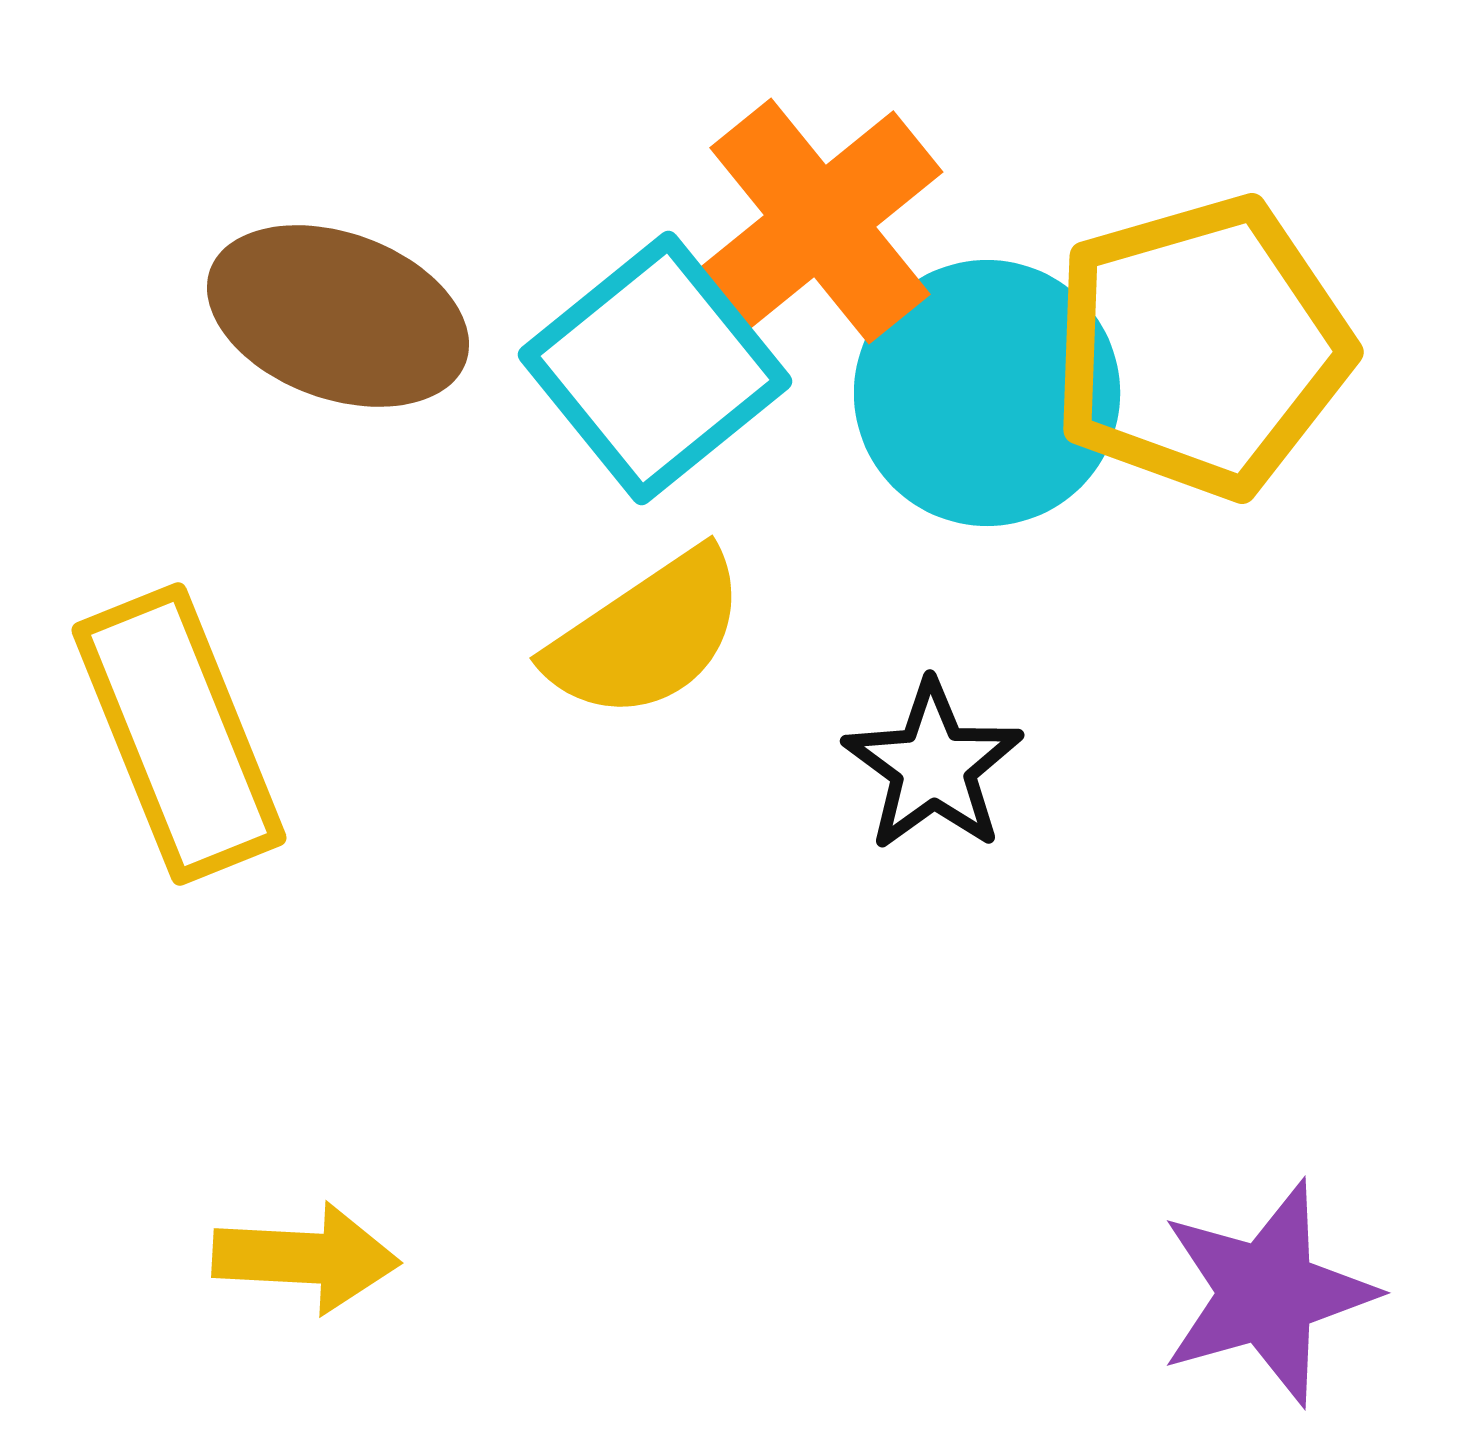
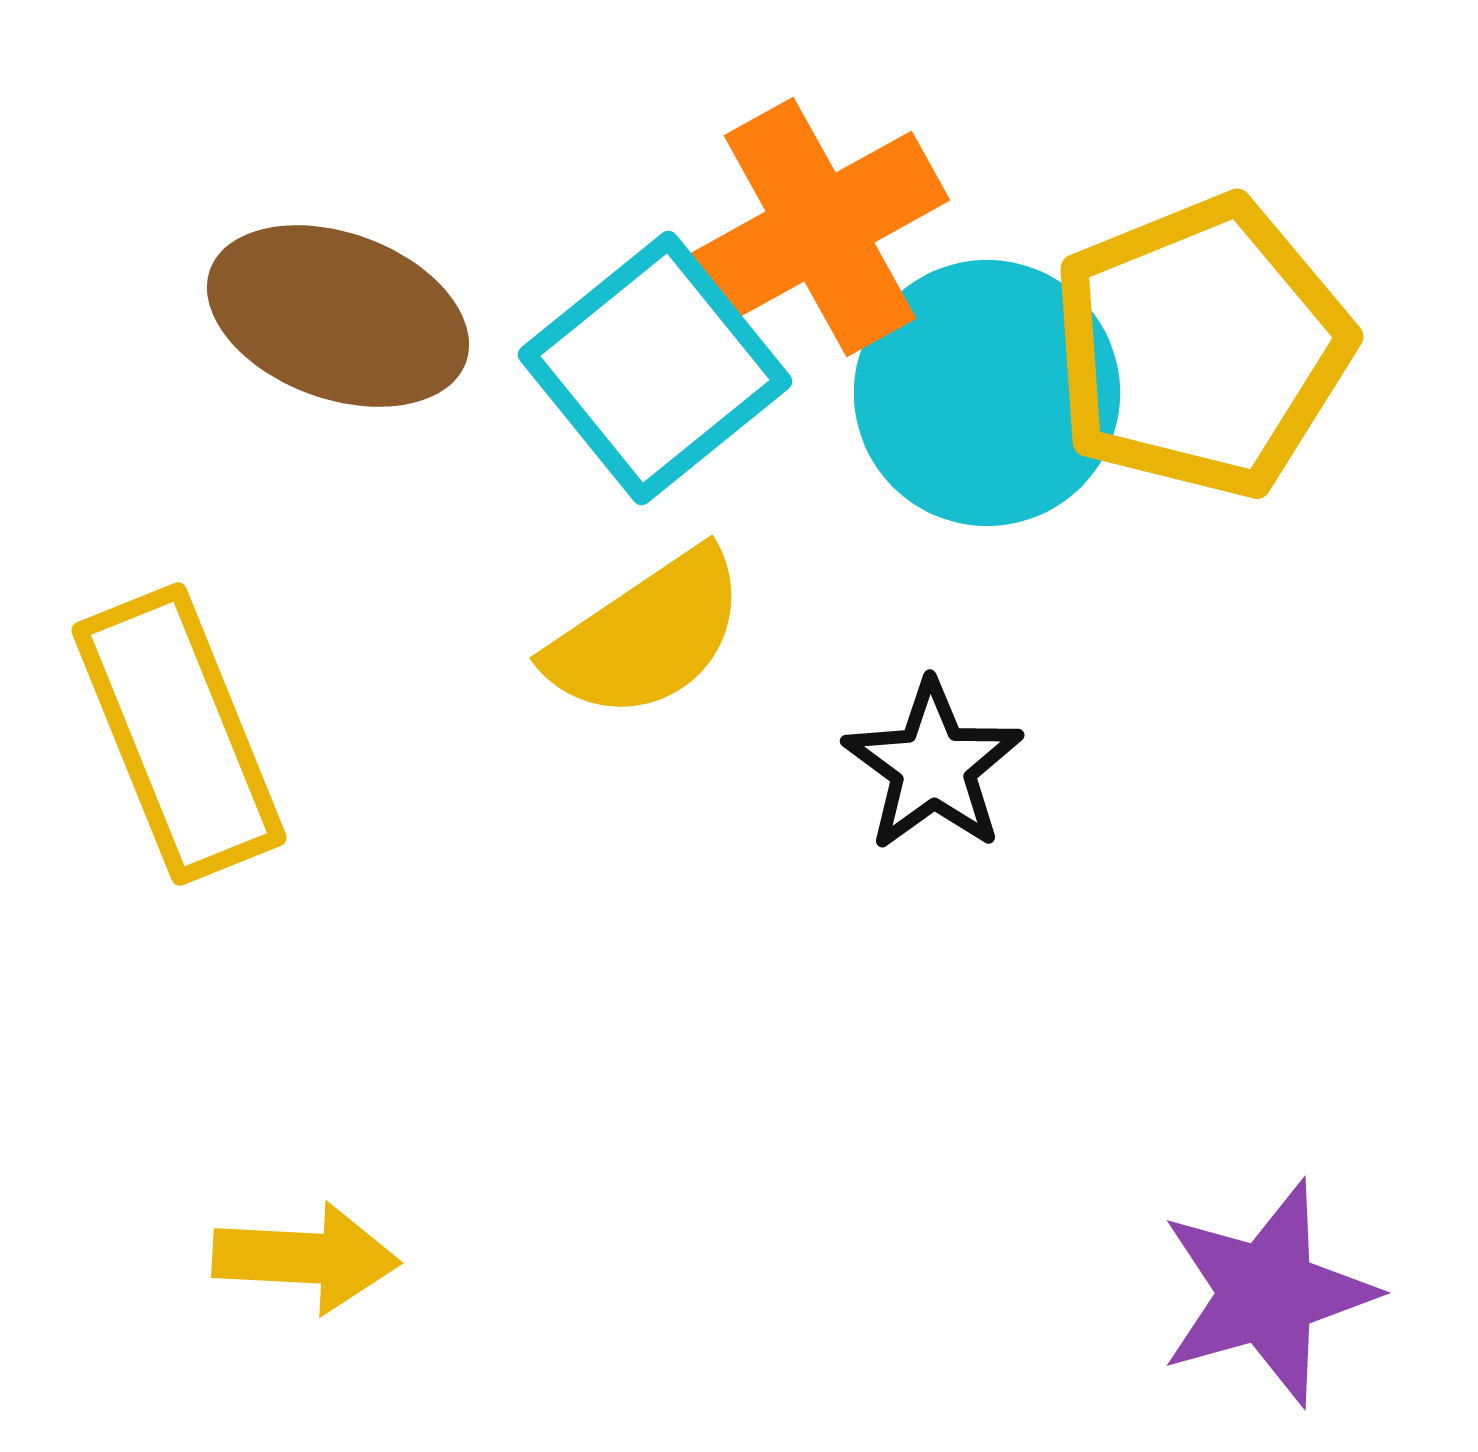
orange cross: moved 6 px down; rotated 10 degrees clockwise
yellow pentagon: rotated 6 degrees counterclockwise
